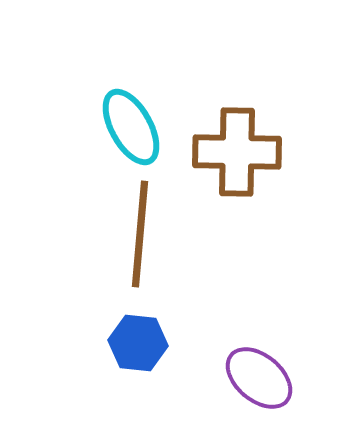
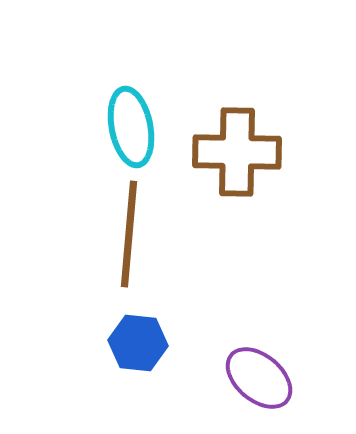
cyan ellipse: rotated 18 degrees clockwise
brown line: moved 11 px left
